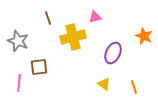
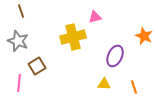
brown line: moved 27 px left, 7 px up
purple ellipse: moved 2 px right, 3 px down
brown square: moved 2 px left, 1 px up; rotated 24 degrees counterclockwise
yellow triangle: rotated 32 degrees counterclockwise
